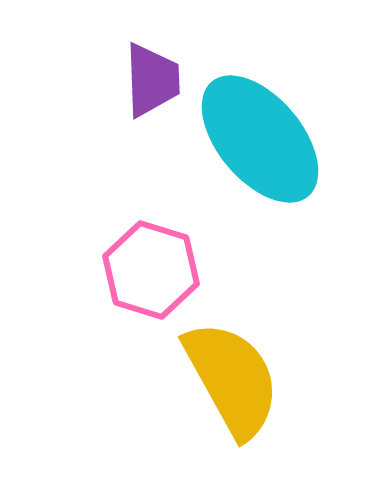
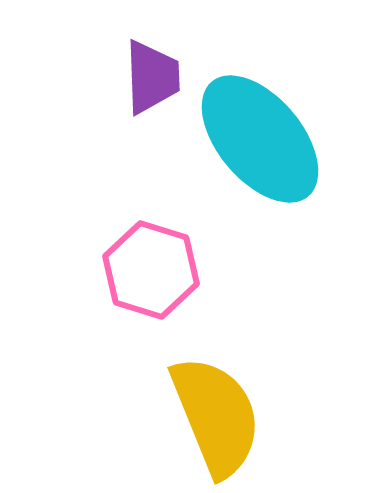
purple trapezoid: moved 3 px up
yellow semicircle: moved 16 px left, 37 px down; rotated 7 degrees clockwise
